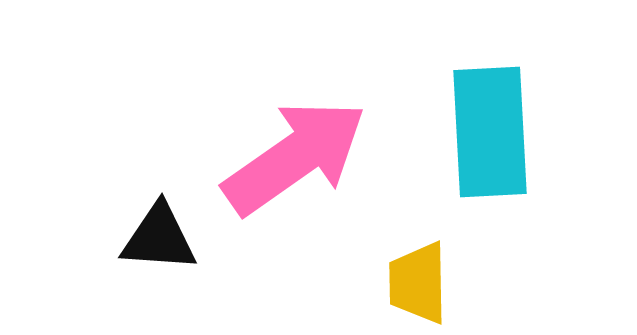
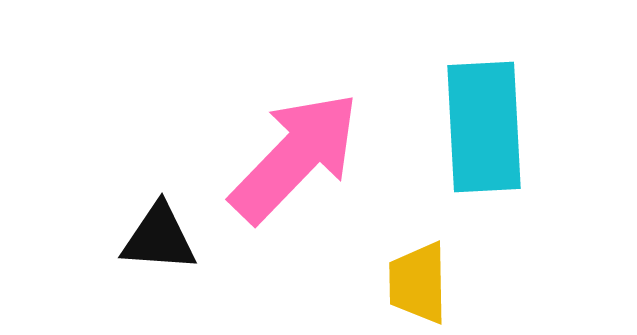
cyan rectangle: moved 6 px left, 5 px up
pink arrow: rotated 11 degrees counterclockwise
